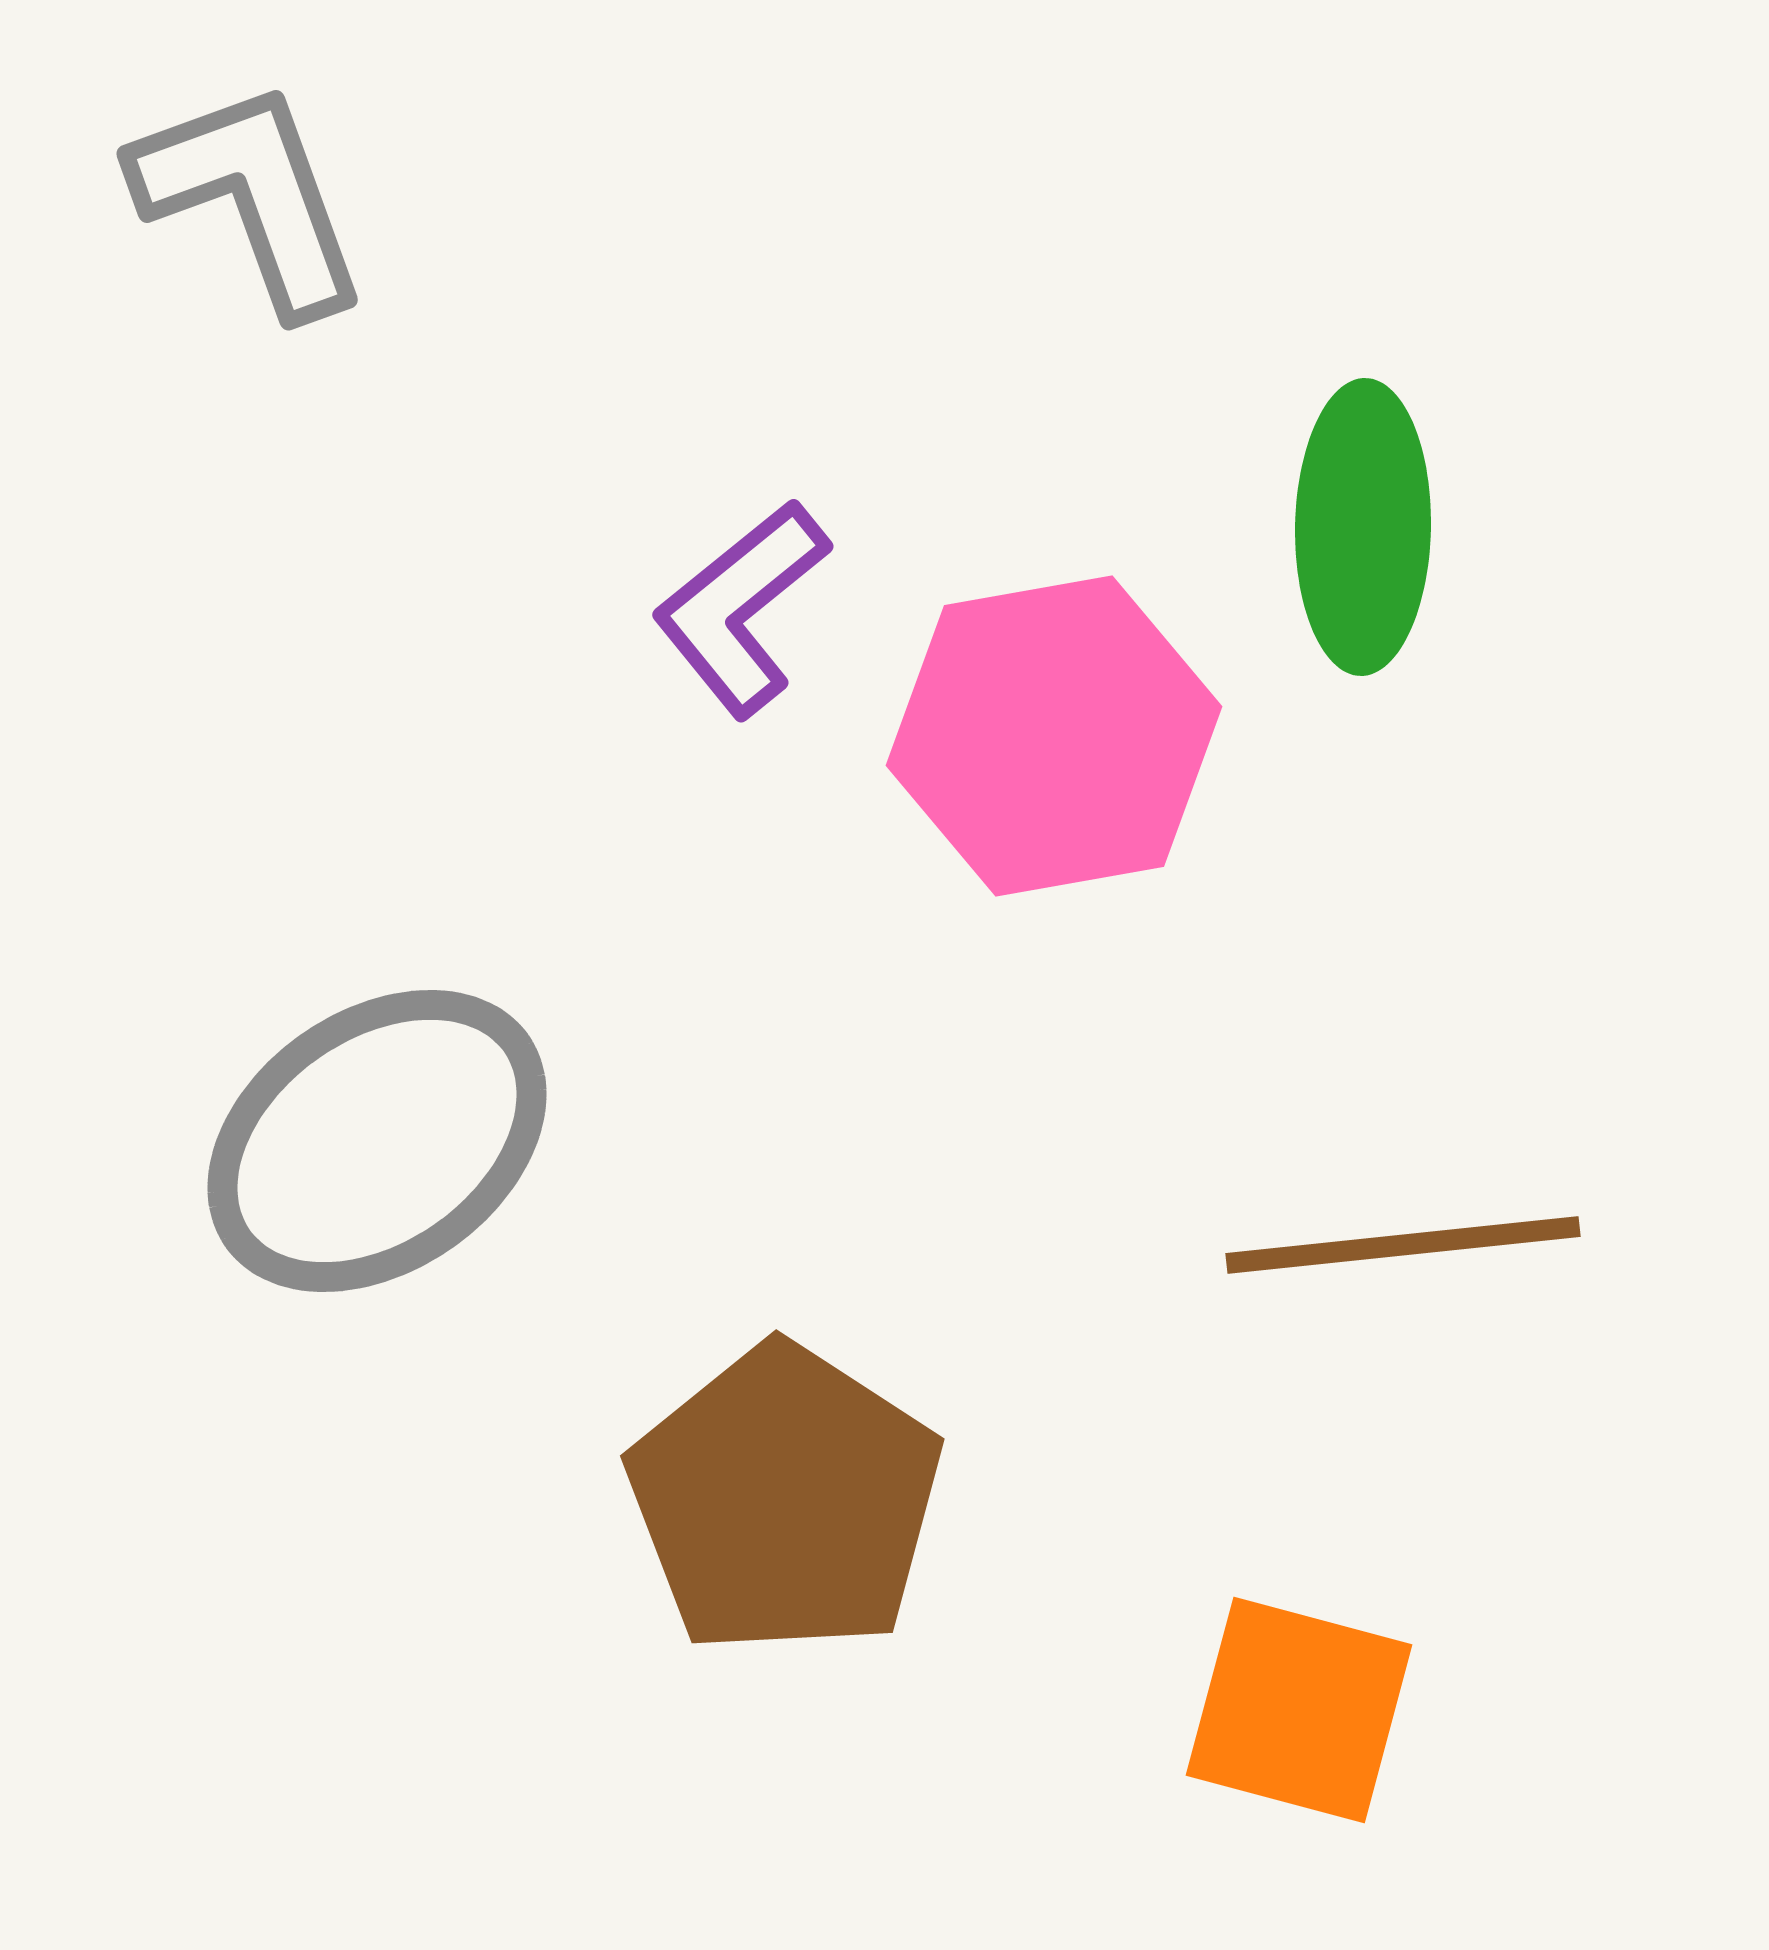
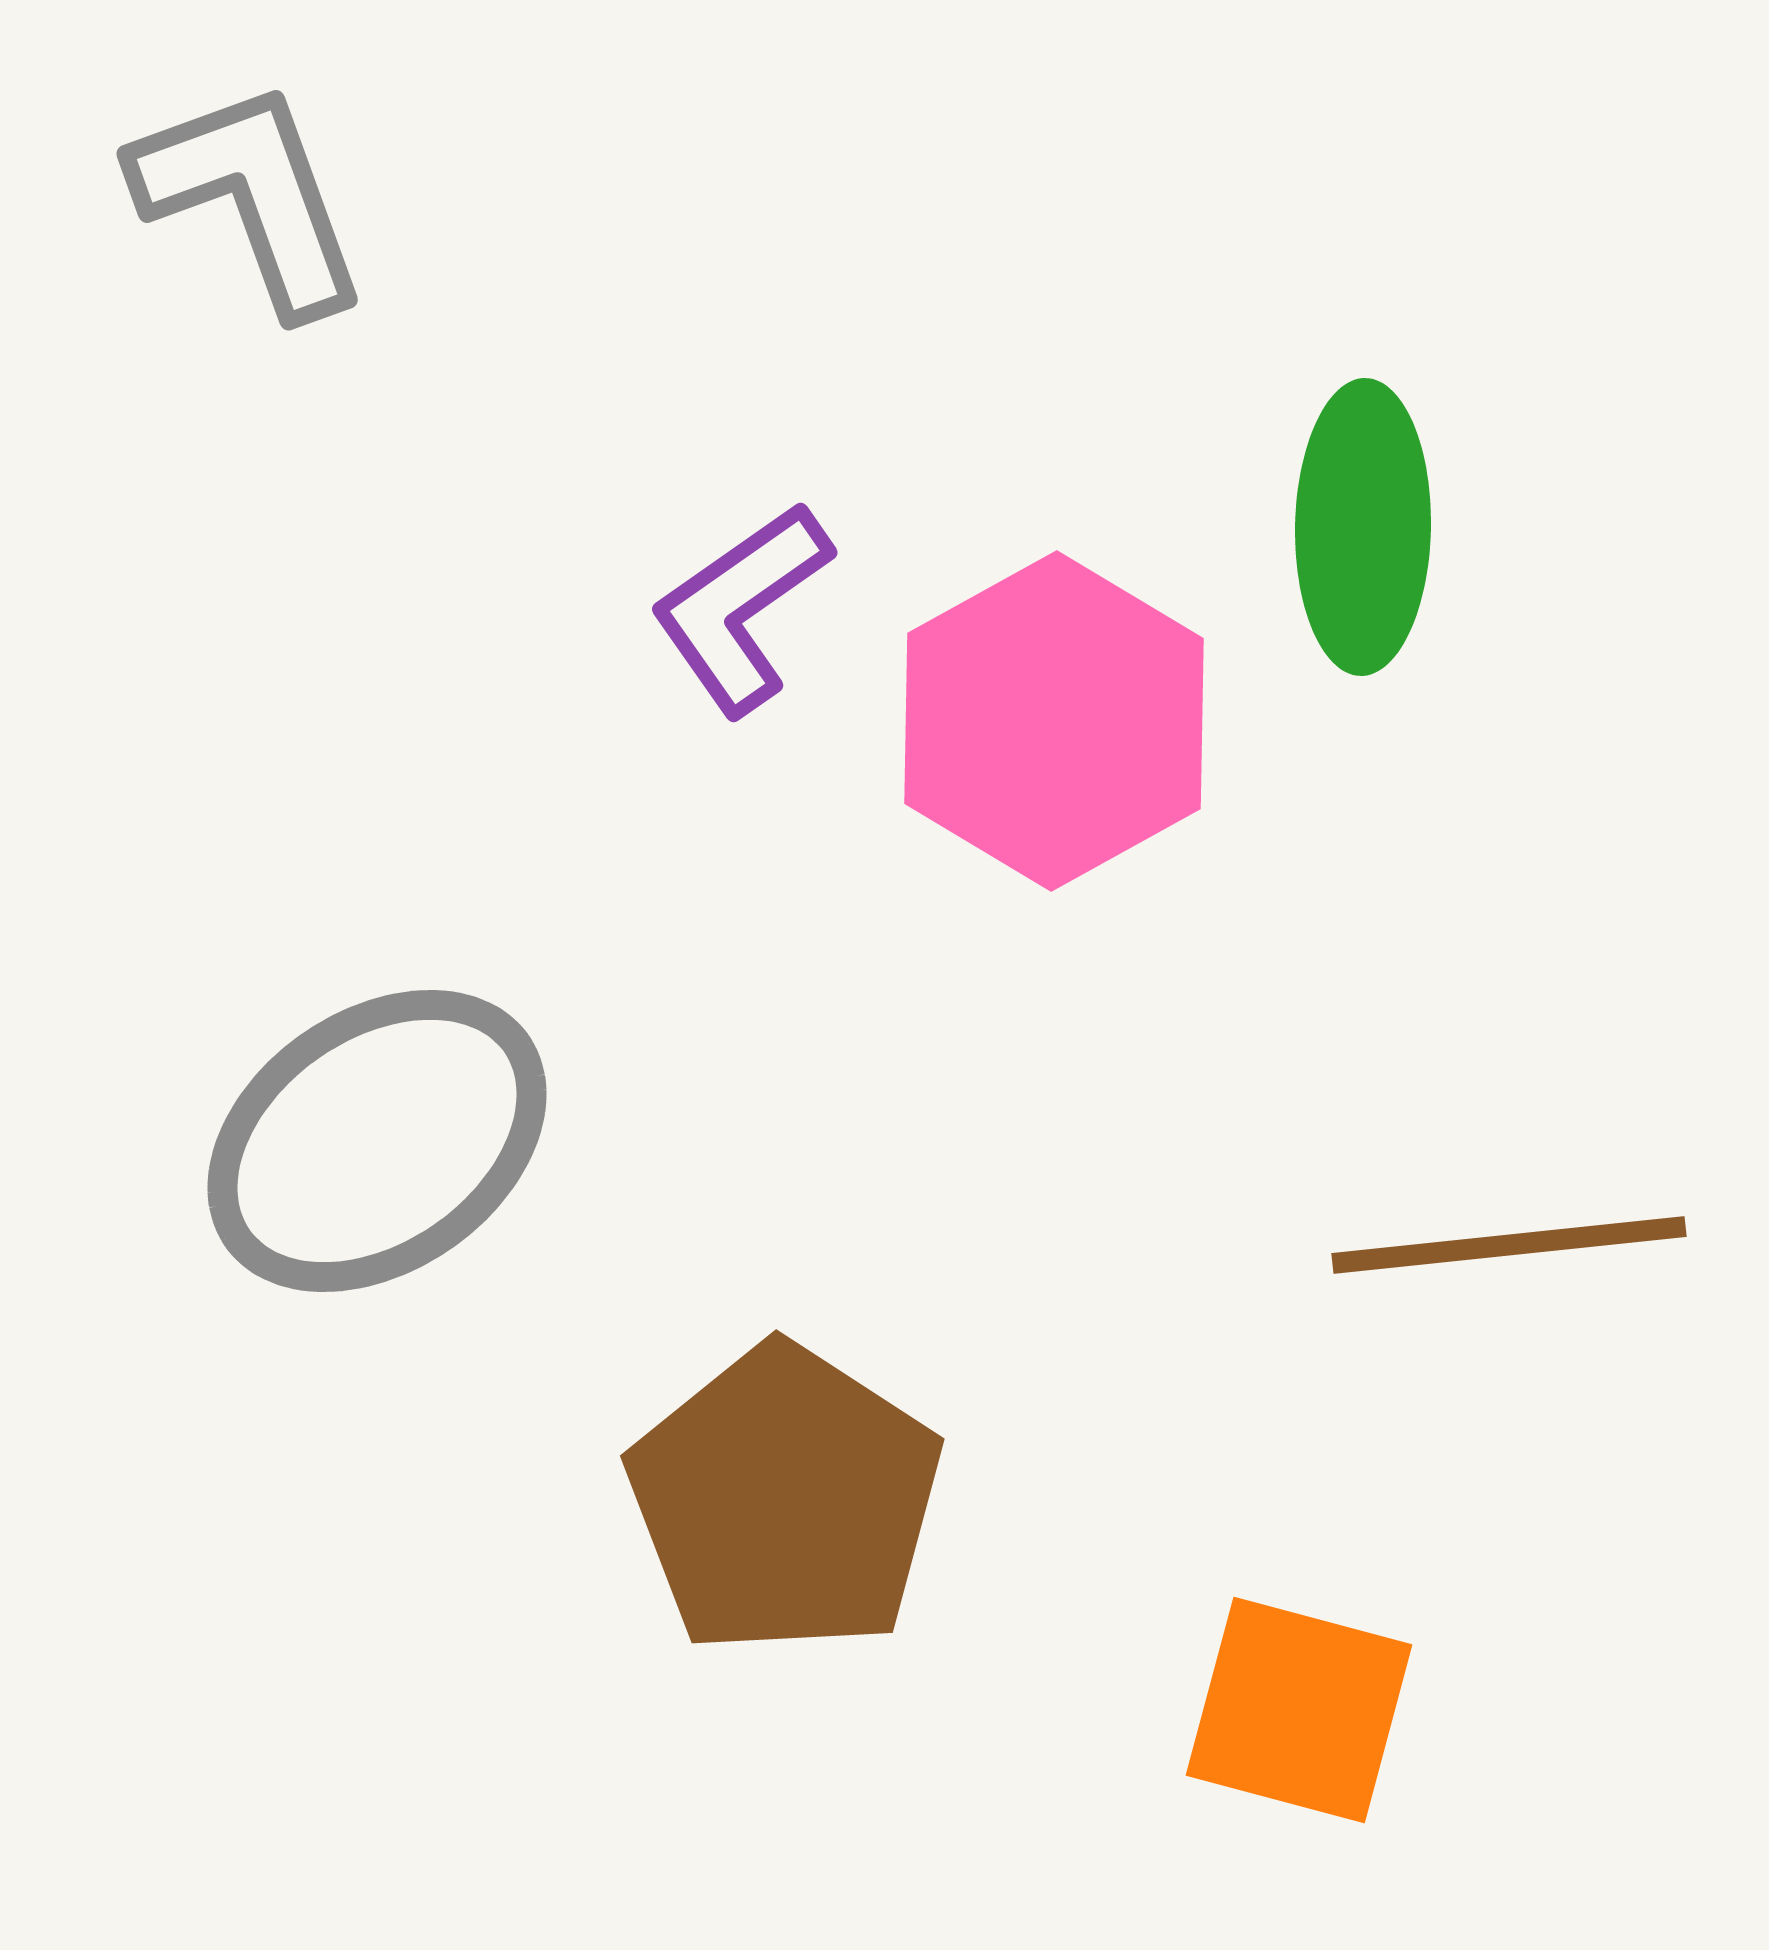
purple L-shape: rotated 4 degrees clockwise
pink hexagon: moved 15 px up; rotated 19 degrees counterclockwise
brown line: moved 106 px right
